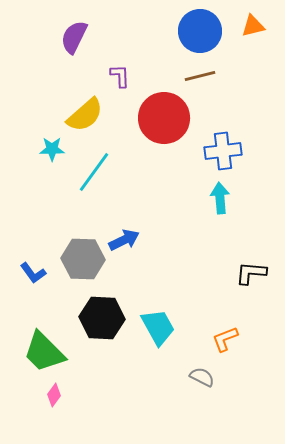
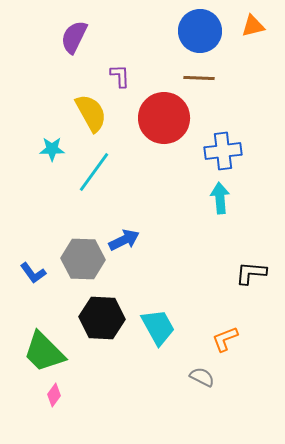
brown line: moved 1 px left, 2 px down; rotated 16 degrees clockwise
yellow semicircle: moved 6 px right, 2 px up; rotated 78 degrees counterclockwise
